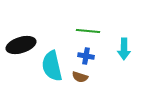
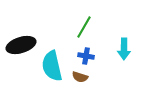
green line: moved 4 px left, 4 px up; rotated 65 degrees counterclockwise
